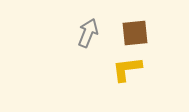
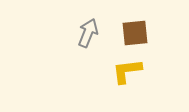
yellow L-shape: moved 2 px down
